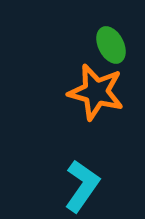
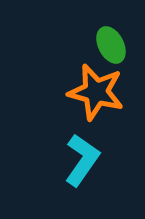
cyan L-shape: moved 26 px up
